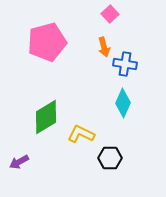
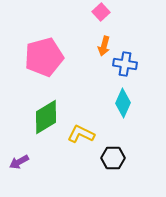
pink square: moved 9 px left, 2 px up
pink pentagon: moved 3 px left, 15 px down
orange arrow: moved 1 px up; rotated 30 degrees clockwise
black hexagon: moved 3 px right
